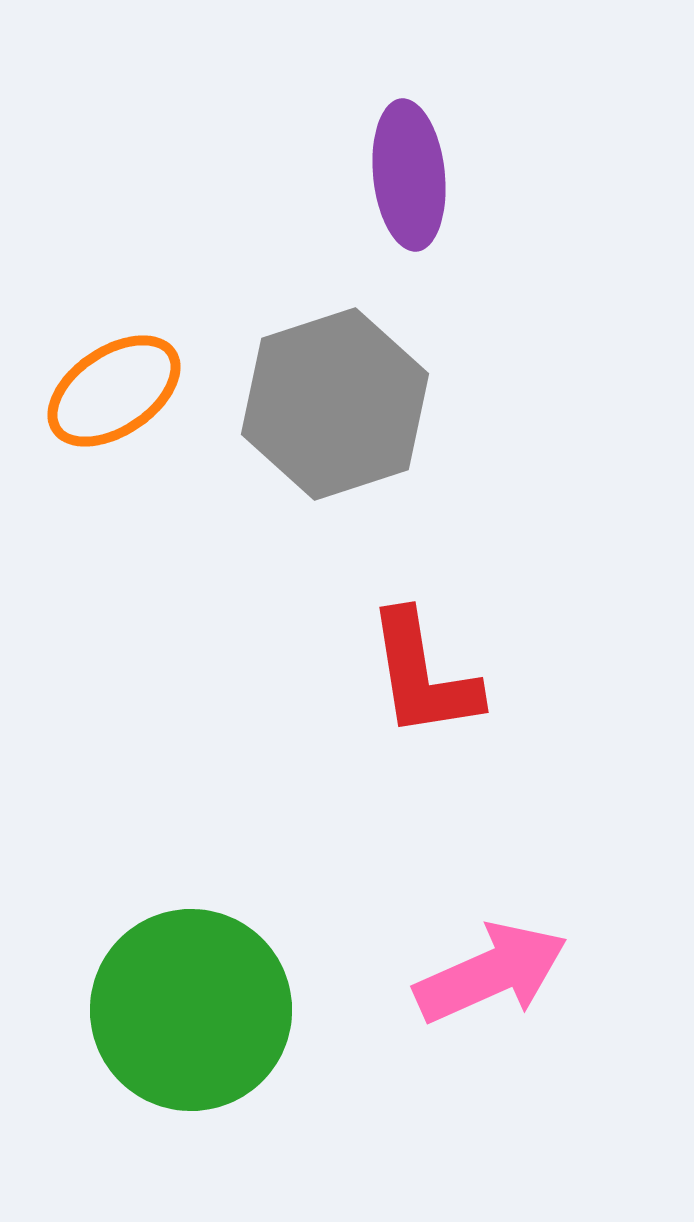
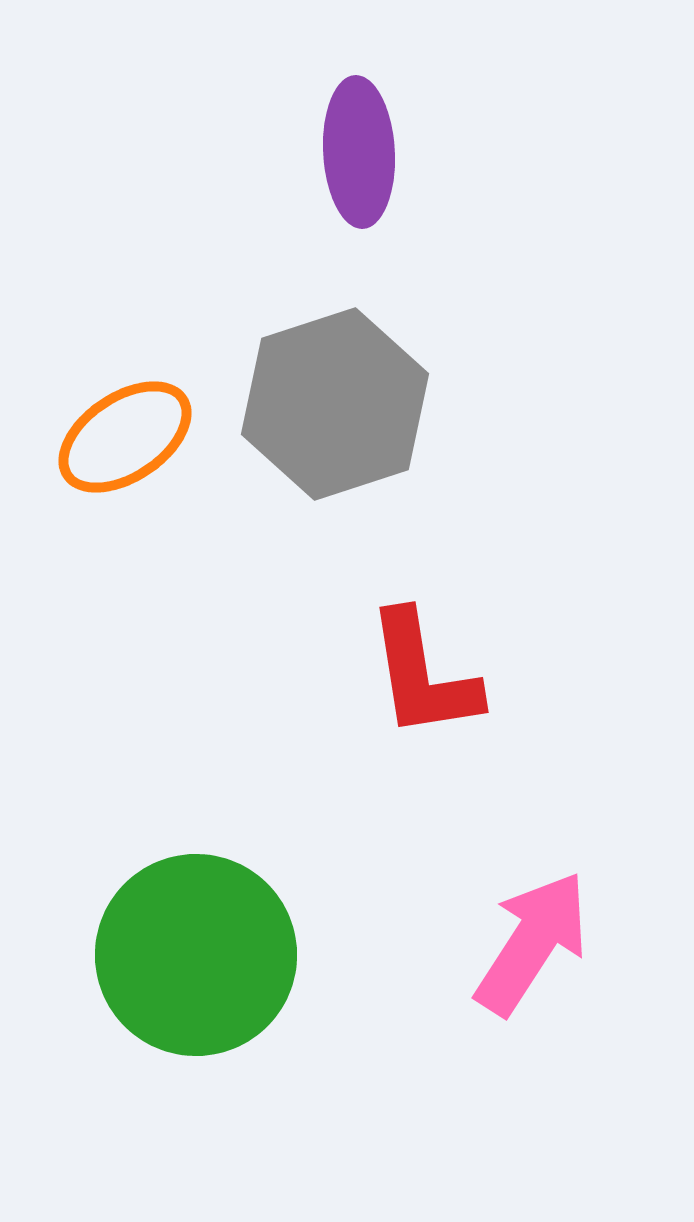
purple ellipse: moved 50 px left, 23 px up; rotated 3 degrees clockwise
orange ellipse: moved 11 px right, 46 px down
pink arrow: moved 41 px right, 30 px up; rotated 33 degrees counterclockwise
green circle: moved 5 px right, 55 px up
